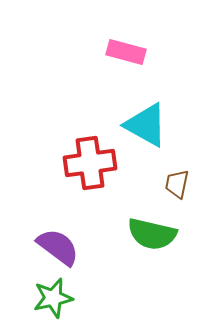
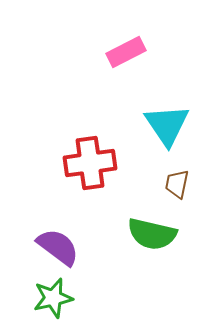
pink rectangle: rotated 42 degrees counterclockwise
cyan triangle: moved 21 px right; rotated 27 degrees clockwise
